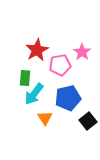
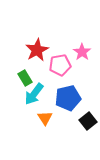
green rectangle: rotated 35 degrees counterclockwise
